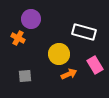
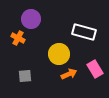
pink rectangle: moved 4 px down
